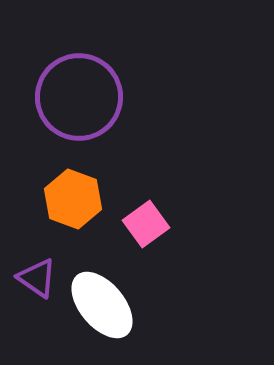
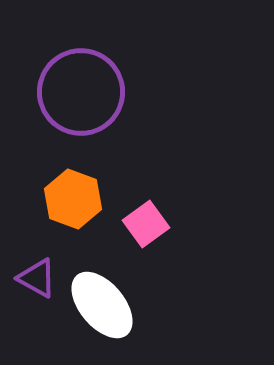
purple circle: moved 2 px right, 5 px up
purple triangle: rotated 6 degrees counterclockwise
